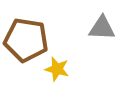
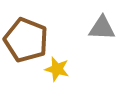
brown pentagon: rotated 12 degrees clockwise
